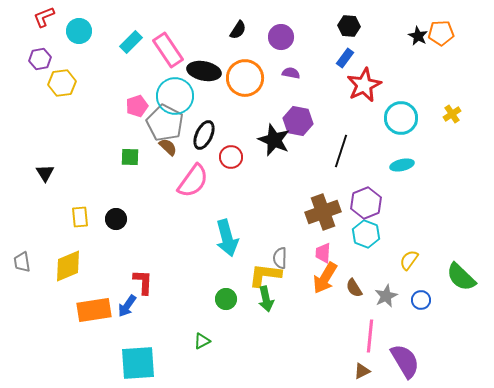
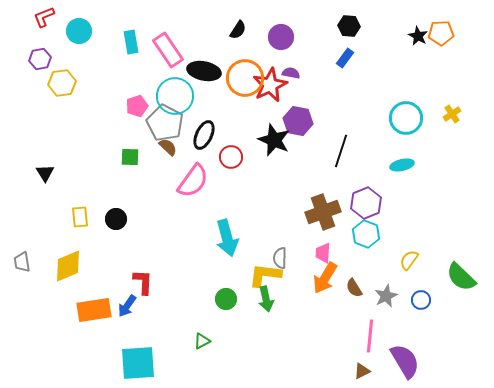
cyan rectangle at (131, 42): rotated 55 degrees counterclockwise
red star at (364, 85): moved 94 px left
cyan circle at (401, 118): moved 5 px right
